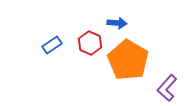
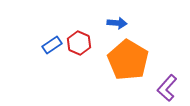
red hexagon: moved 11 px left
